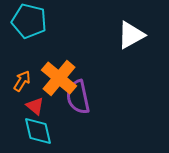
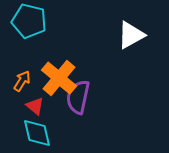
purple semicircle: rotated 24 degrees clockwise
cyan diamond: moved 1 px left, 2 px down
